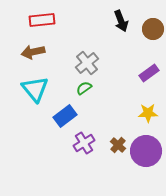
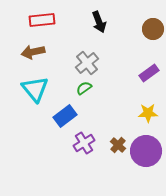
black arrow: moved 22 px left, 1 px down
